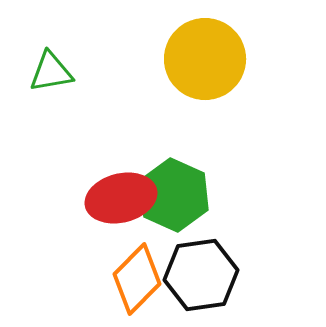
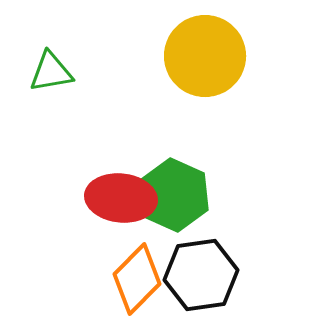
yellow circle: moved 3 px up
red ellipse: rotated 20 degrees clockwise
